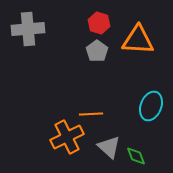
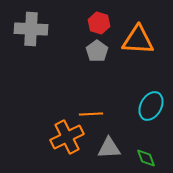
gray cross: moved 3 px right; rotated 8 degrees clockwise
cyan ellipse: rotated 8 degrees clockwise
gray triangle: moved 1 px down; rotated 45 degrees counterclockwise
green diamond: moved 10 px right, 2 px down
